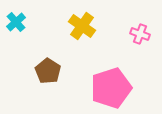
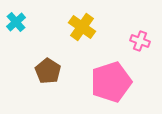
yellow cross: moved 1 px down
pink cross: moved 7 px down
pink pentagon: moved 6 px up
